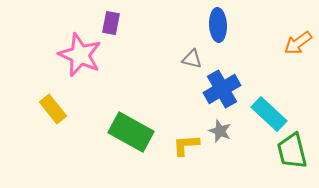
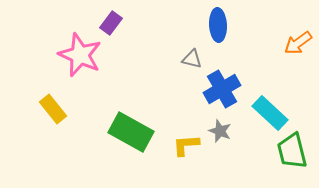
purple rectangle: rotated 25 degrees clockwise
cyan rectangle: moved 1 px right, 1 px up
